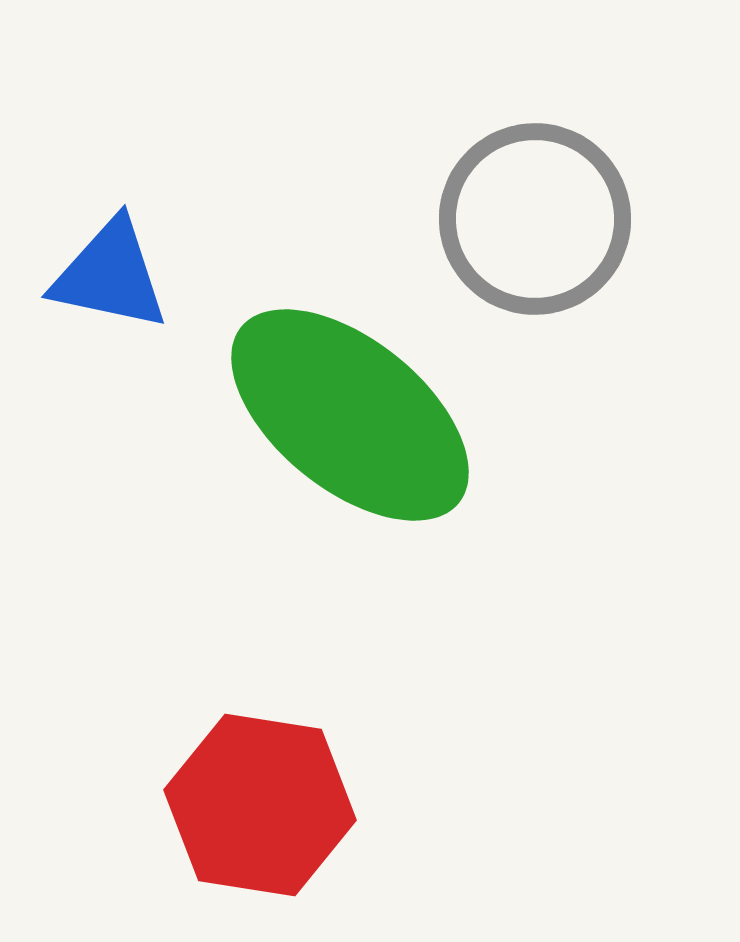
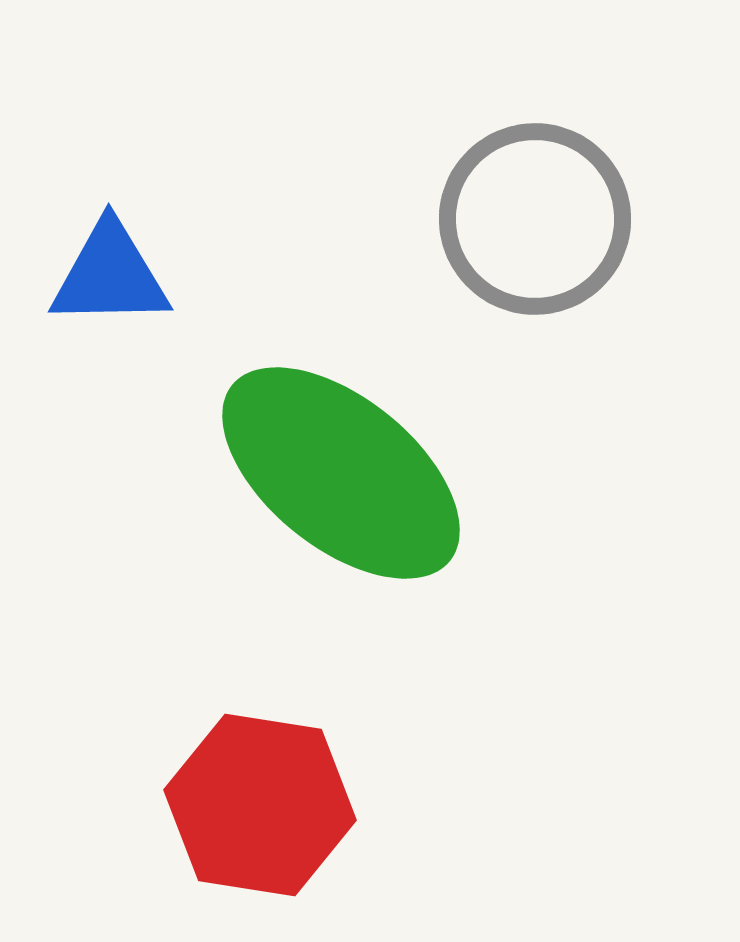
blue triangle: rotated 13 degrees counterclockwise
green ellipse: moved 9 px left, 58 px down
